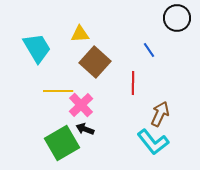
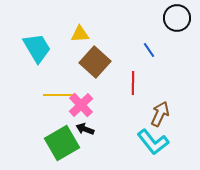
yellow line: moved 4 px down
